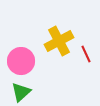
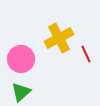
yellow cross: moved 3 px up
pink circle: moved 2 px up
